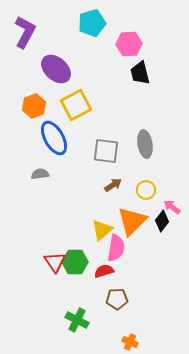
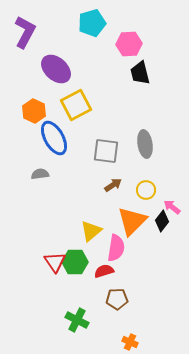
orange hexagon: moved 5 px down; rotated 15 degrees counterclockwise
yellow triangle: moved 11 px left, 1 px down
